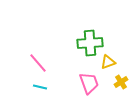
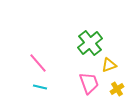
green cross: rotated 35 degrees counterclockwise
yellow triangle: moved 1 px right, 3 px down
yellow cross: moved 4 px left, 7 px down
